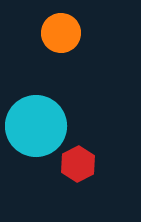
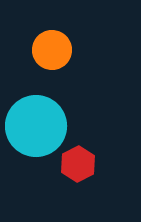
orange circle: moved 9 px left, 17 px down
